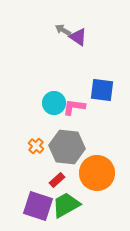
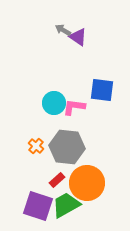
orange circle: moved 10 px left, 10 px down
